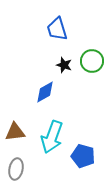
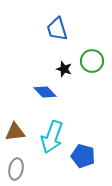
black star: moved 4 px down
blue diamond: rotated 75 degrees clockwise
